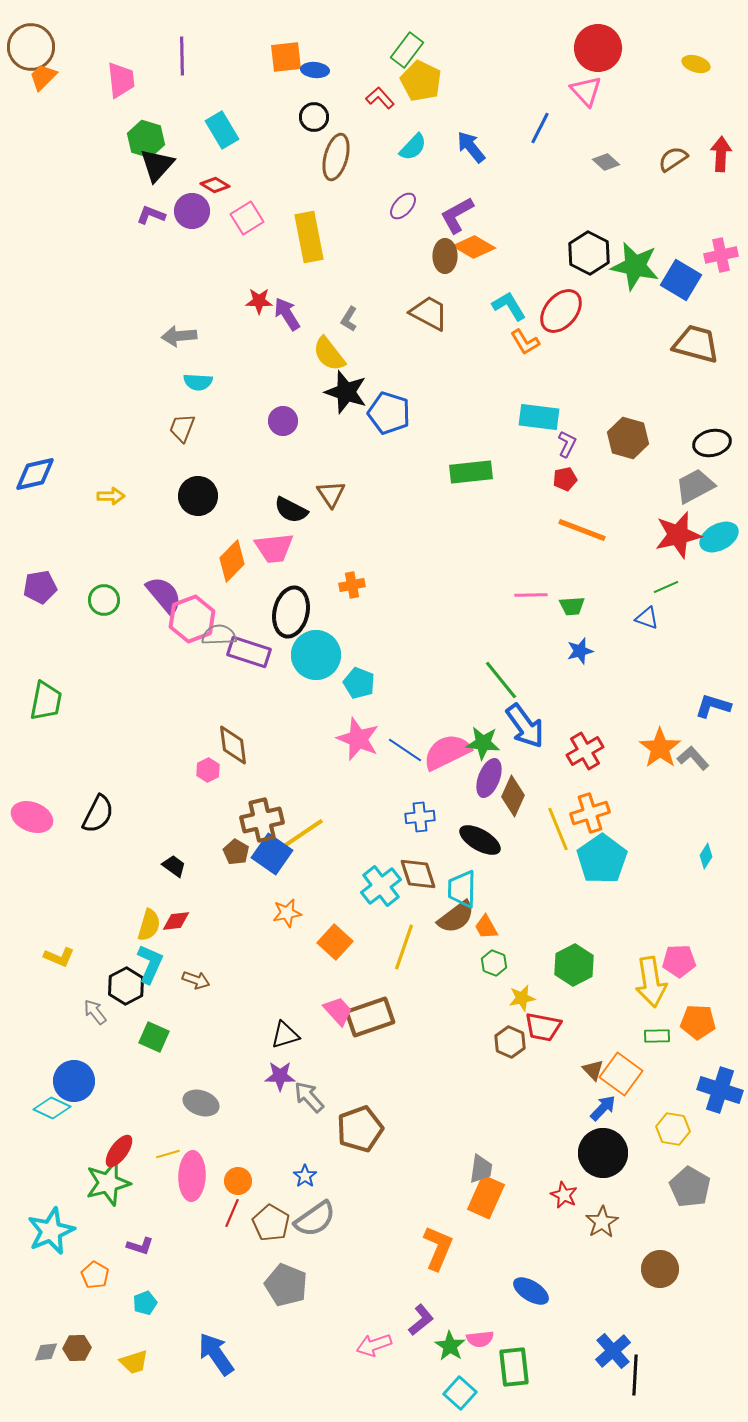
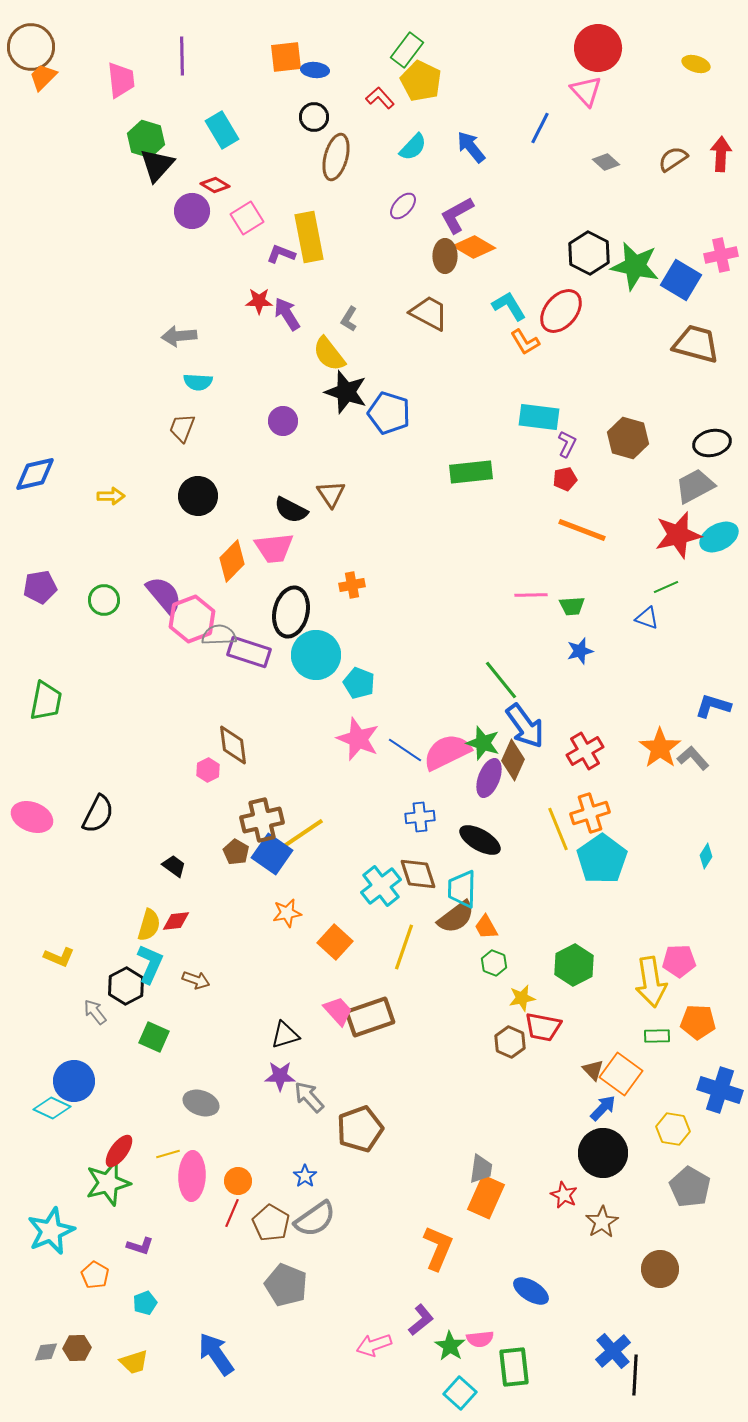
purple L-shape at (151, 215): moved 130 px right, 39 px down
green star at (483, 743): rotated 12 degrees clockwise
brown diamond at (513, 796): moved 36 px up
